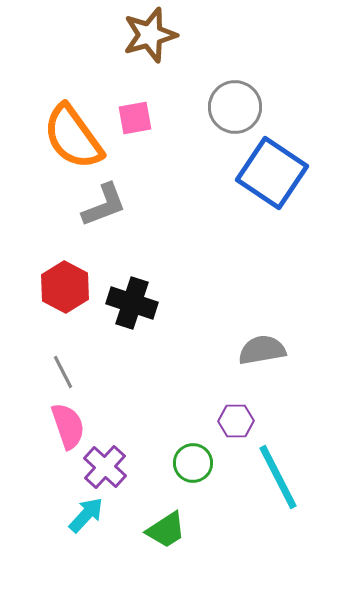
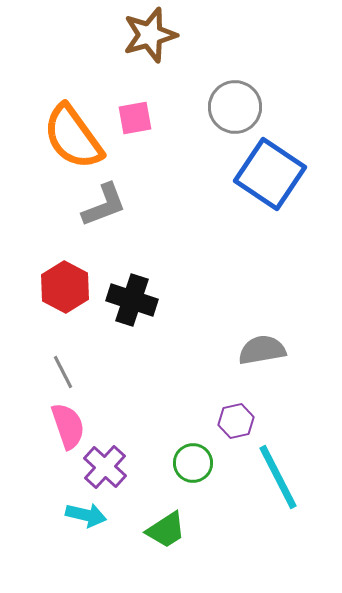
blue square: moved 2 px left, 1 px down
black cross: moved 3 px up
purple hexagon: rotated 12 degrees counterclockwise
cyan arrow: rotated 60 degrees clockwise
